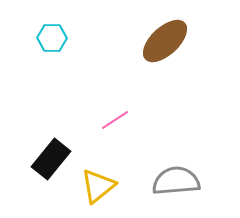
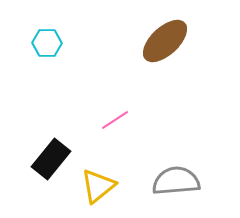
cyan hexagon: moved 5 px left, 5 px down
